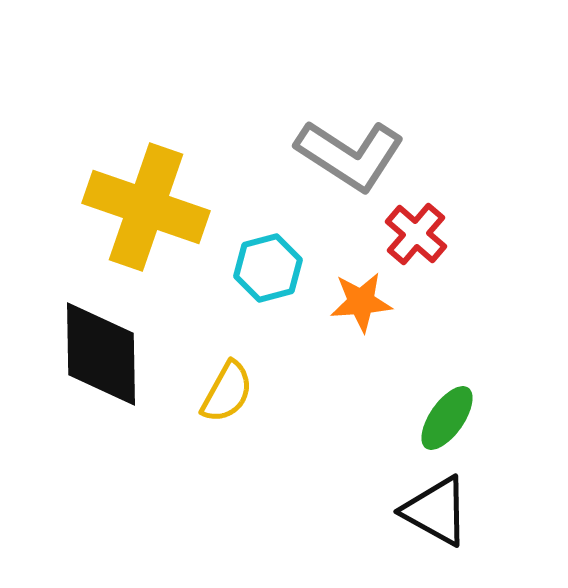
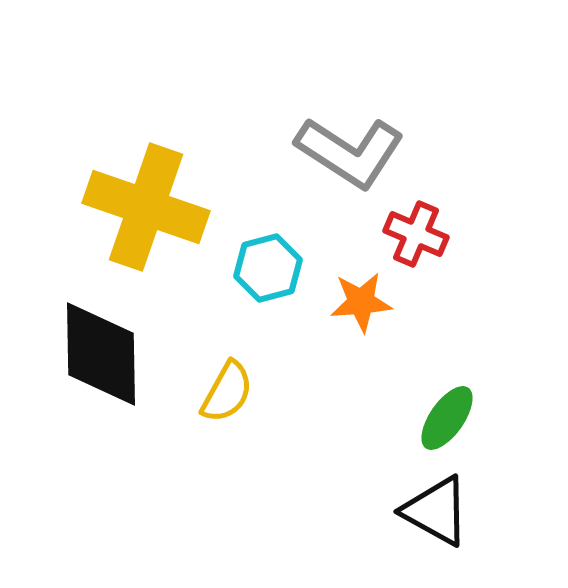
gray L-shape: moved 3 px up
red cross: rotated 18 degrees counterclockwise
